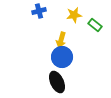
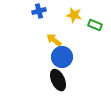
yellow star: rotated 21 degrees clockwise
green rectangle: rotated 16 degrees counterclockwise
yellow arrow: moved 7 px left; rotated 112 degrees clockwise
black ellipse: moved 1 px right, 2 px up
